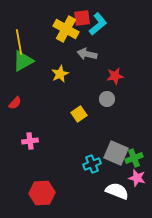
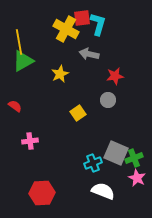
cyan L-shape: rotated 35 degrees counterclockwise
gray arrow: moved 2 px right
gray circle: moved 1 px right, 1 px down
red semicircle: moved 3 px down; rotated 96 degrees counterclockwise
yellow square: moved 1 px left, 1 px up
cyan cross: moved 1 px right, 1 px up
pink star: rotated 12 degrees clockwise
white semicircle: moved 14 px left
